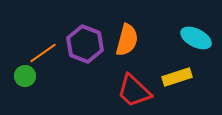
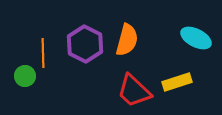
purple hexagon: rotated 6 degrees clockwise
orange line: rotated 56 degrees counterclockwise
yellow rectangle: moved 5 px down
